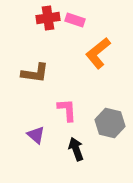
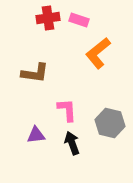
pink rectangle: moved 4 px right
purple triangle: rotated 48 degrees counterclockwise
black arrow: moved 4 px left, 6 px up
